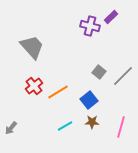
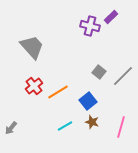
blue square: moved 1 px left, 1 px down
brown star: rotated 16 degrees clockwise
